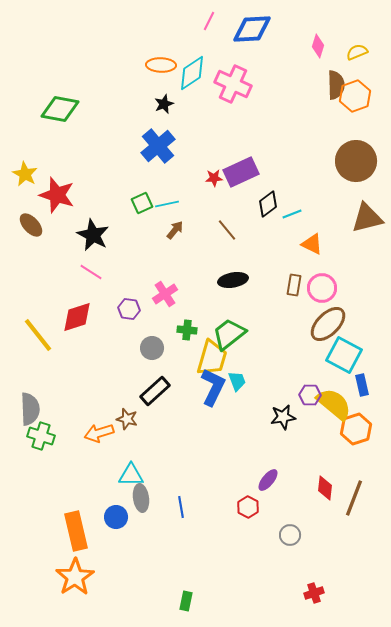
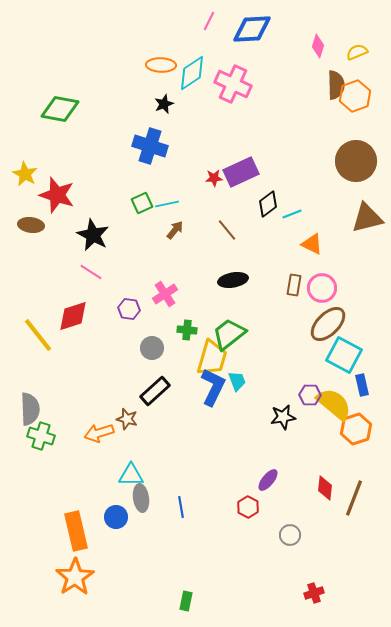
blue cross at (158, 146): moved 8 px left; rotated 32 degrees counterclockwise
brown ellipse at (31, 225): rotated 40 degrees counterclockwise
red diamond at (77, 317): moved 4 px left, 1 px up
